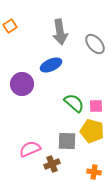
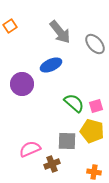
gray arrow: rotated 30 degrees counterclockwise
pink square: rotated 16 degrees counterclockwise
